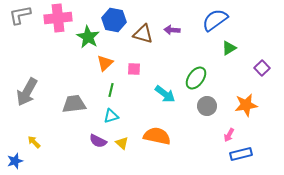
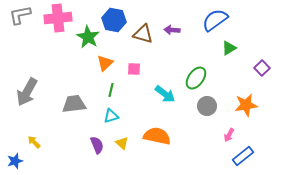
purple semicircle: moved 1 px left, 4 px down; rotated 138 degrees counterclockwise
blue rectangle: moved 2 px right, 2 px down; rotated 25 degrees counterclockwise
